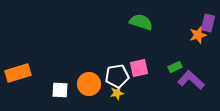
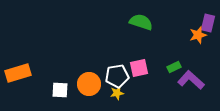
green rectangle: moved 1 px left
